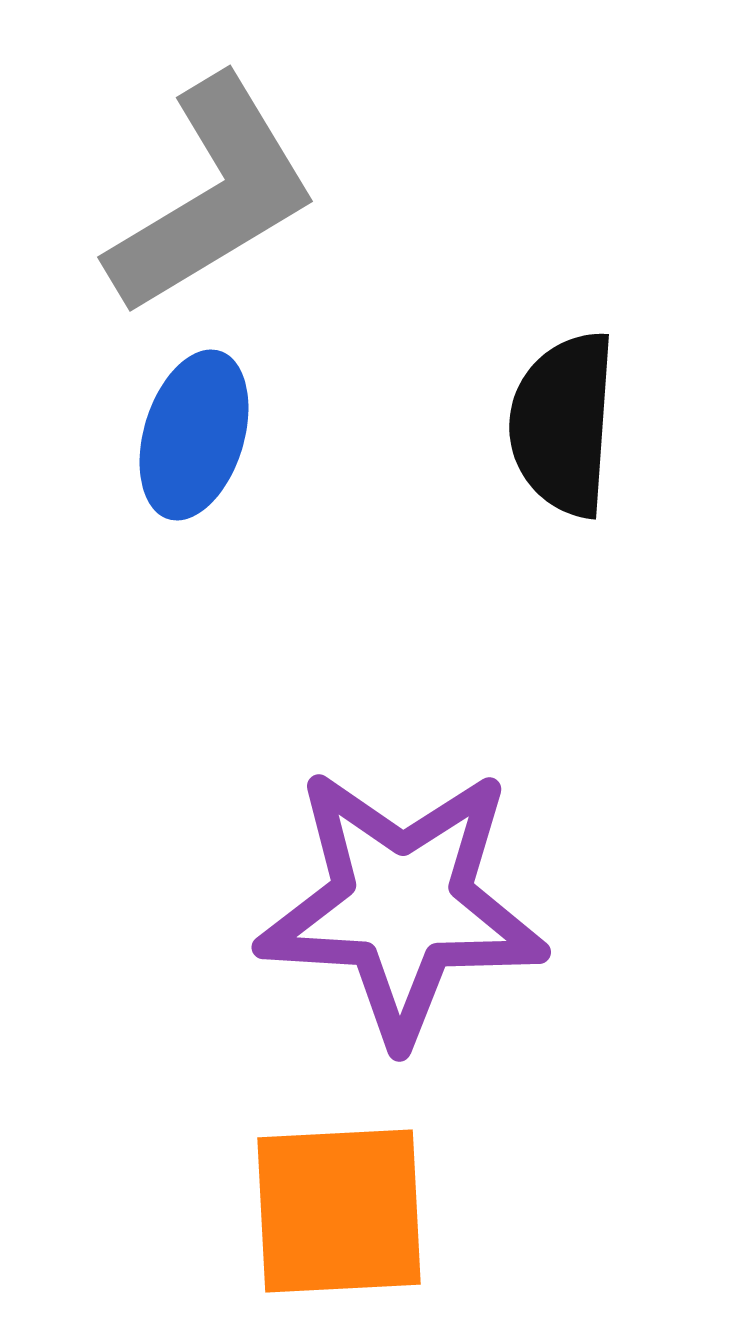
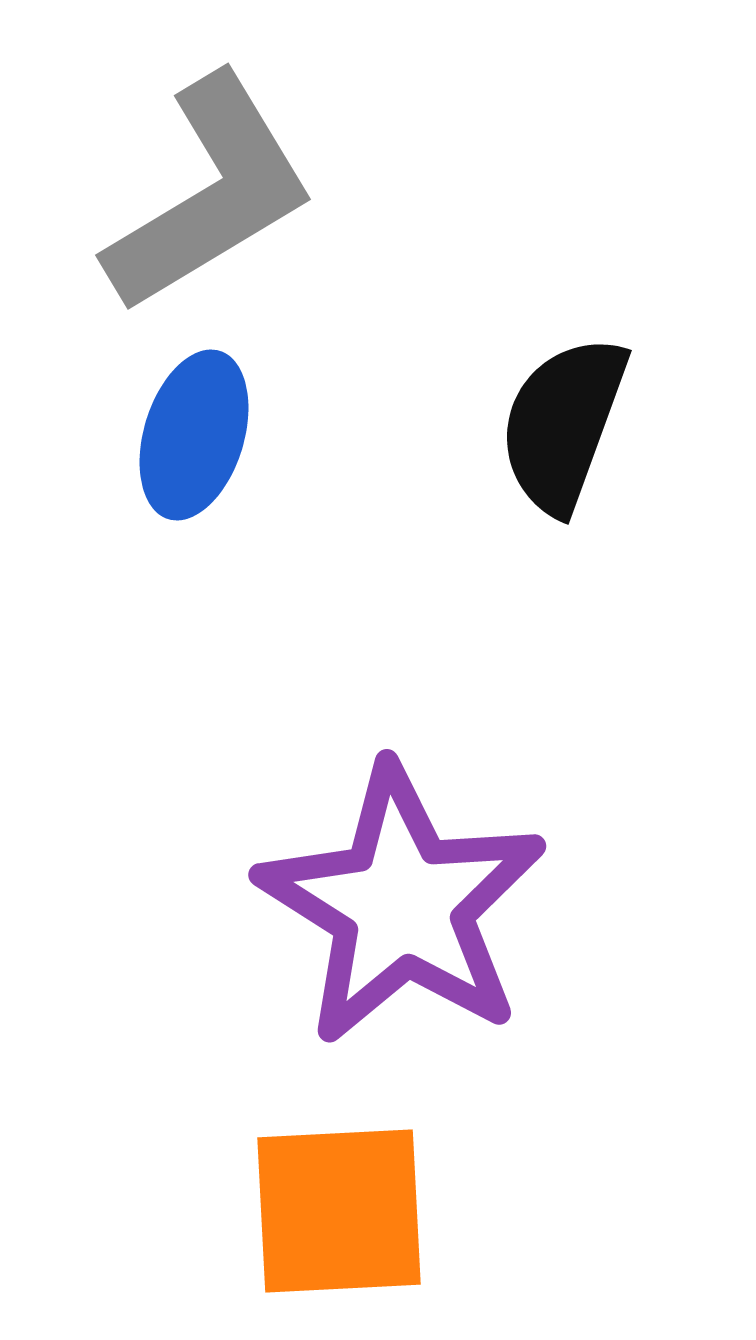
gray L-shape: moved 2 px left, 2 px up
black semicircle: rotated 16 degrees clockwise
purple star: rotated 29 degrees clockwise
